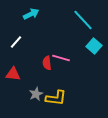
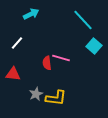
white line: moved 1 px right, 1 px down
